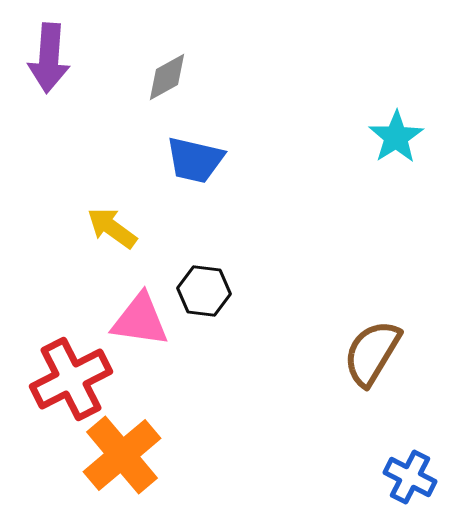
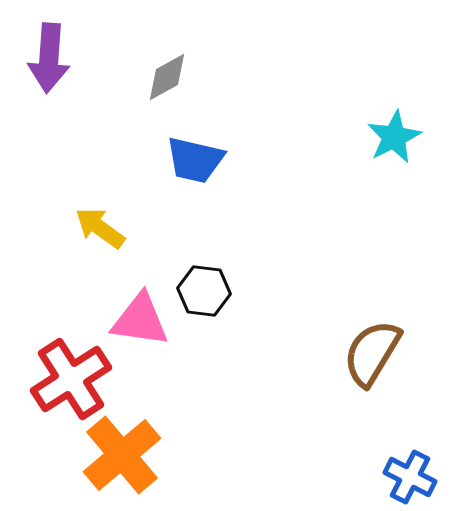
cyan star: moved 2 px left; rotated 6 degrees clockwise
yellow arrow: moved 12 px left
red cross: rotated 6 degrees counterclockwise
